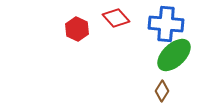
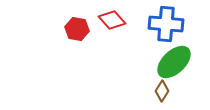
red diamond: moved 4 px left, 2 px down
red hexagon: rotated 15 degrees counterclockwise
green ellipse: moved 7 px down
